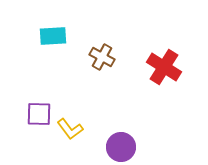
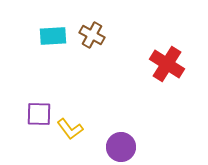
brown cross: moved 10 px left, 22 px up
red cross: moved 3 px right, 3 px up
